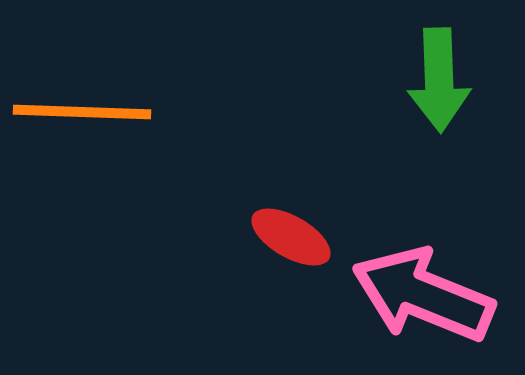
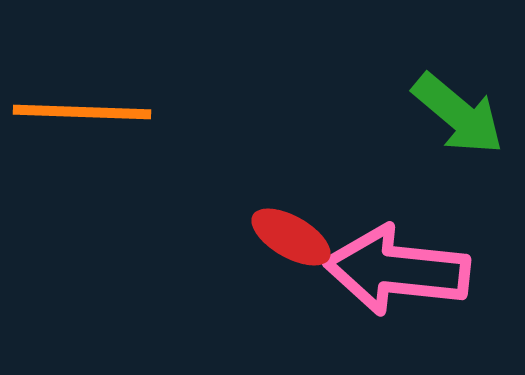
green arrow: moved 19 px right, 34 px down; rotated 48 degrees counterclockwise
pink arrow: moved 26 px left, 25 px up; rotated 16 degrees counterclockwise
